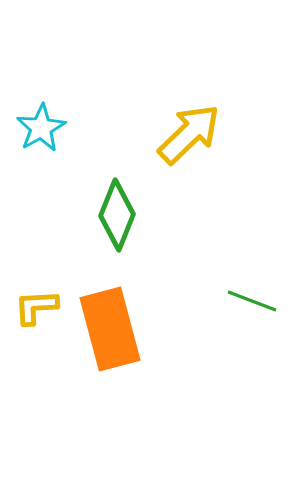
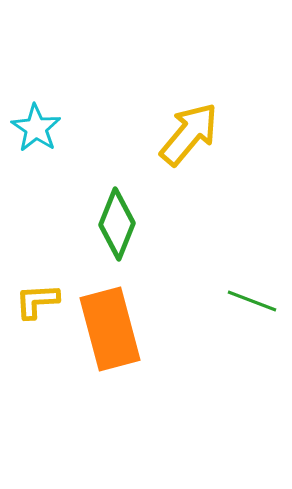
cyan star: moved 5 px left; rotated 9 degrees counterclockwise
yellow arrow: rotated 6 degrees counterclockwise
green diamond: moved 9 px down
yellow L-shape: moved 1 px right, 6 px up
